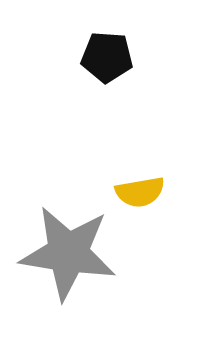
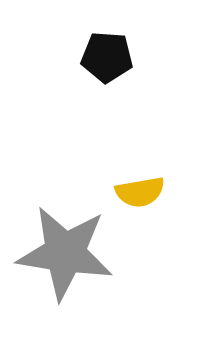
gray star: moved 3 px left
